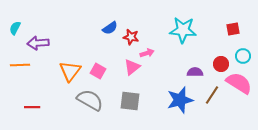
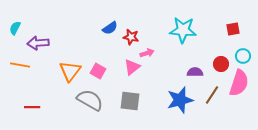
orange line: rotated 12 degrees clockwise
pink semicircle: rotated 76 degrees clockwise
